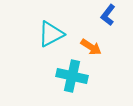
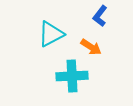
blue L-shape: moved 8 px left, 1 px down
cyan cross: rotated 16 degrees counterclockwise
